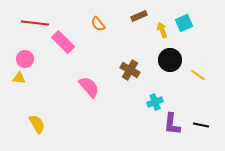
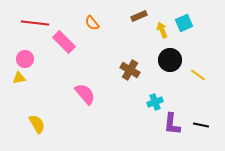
orange semicircle: moved 6 px left, 1 px up
pink rectangle: moved 1 px right
yellow triangle: rotated 16 degrees counterclockwise
pink semicircle: moved 4 px left, 7 px down
